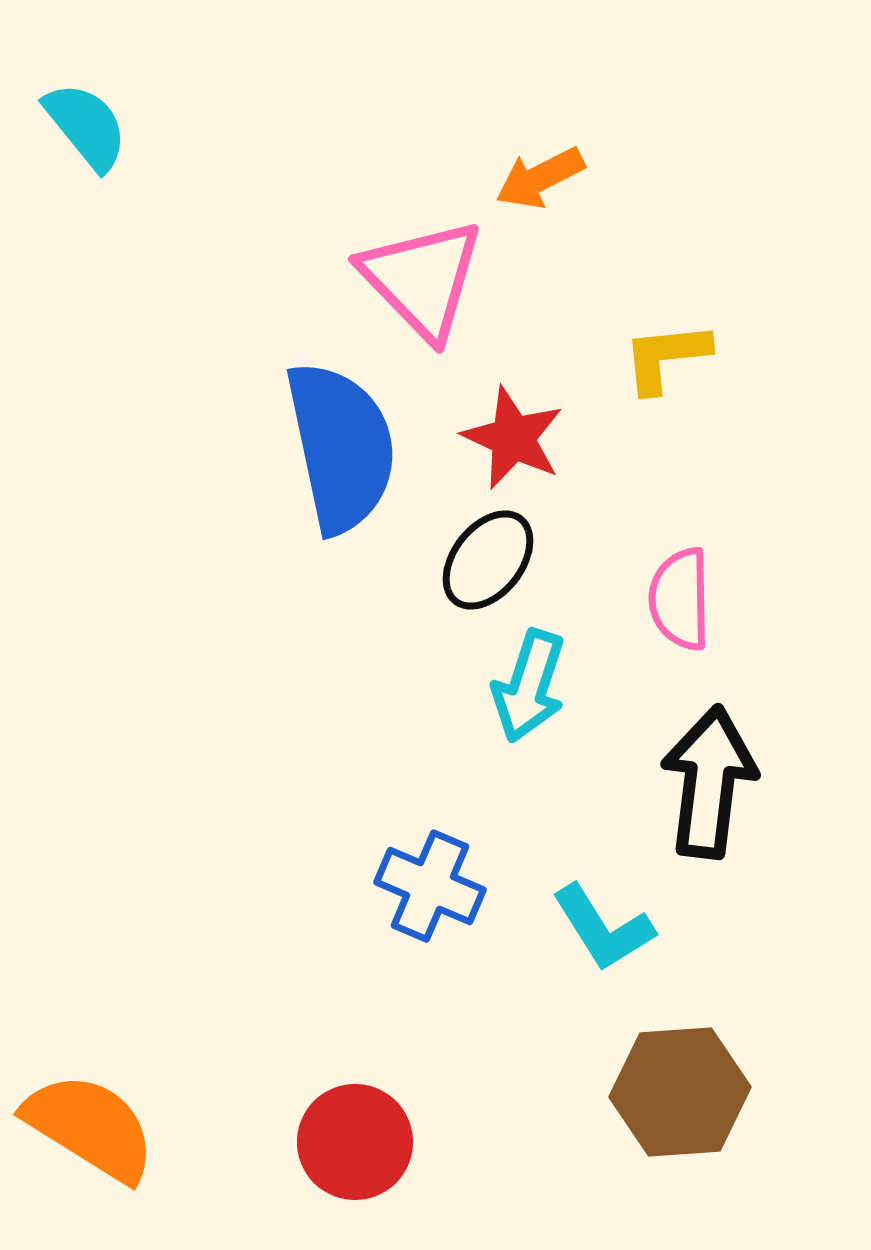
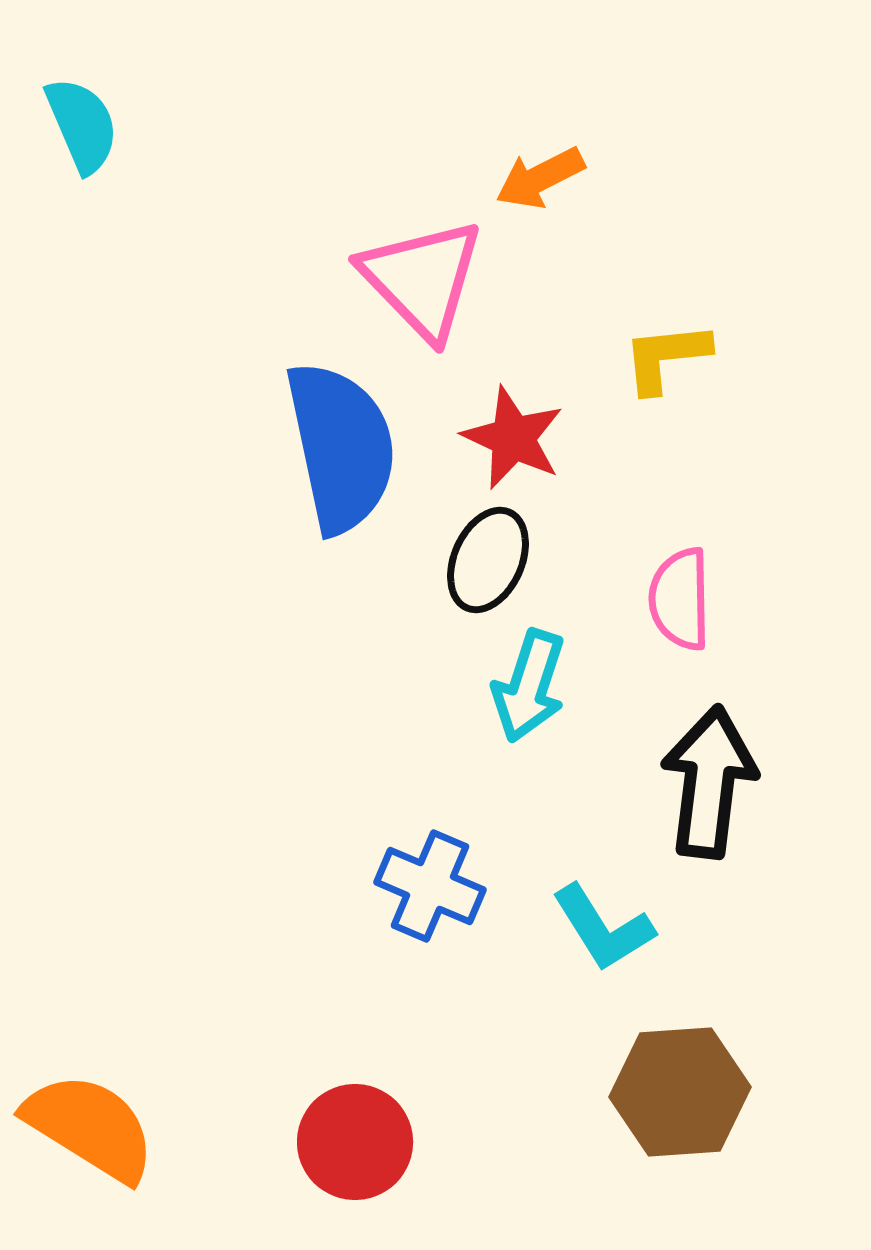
cyan semicircle: moved 4 px left, 1 px up; rotated 16 degrees clockwise
black ellipse: rotated 14 degrees counterclockwise
